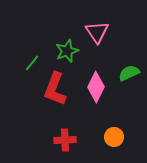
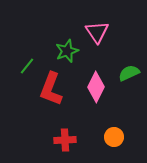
green line: moved 5 px left, 3 px down
red L-shape: moved 4 px left
